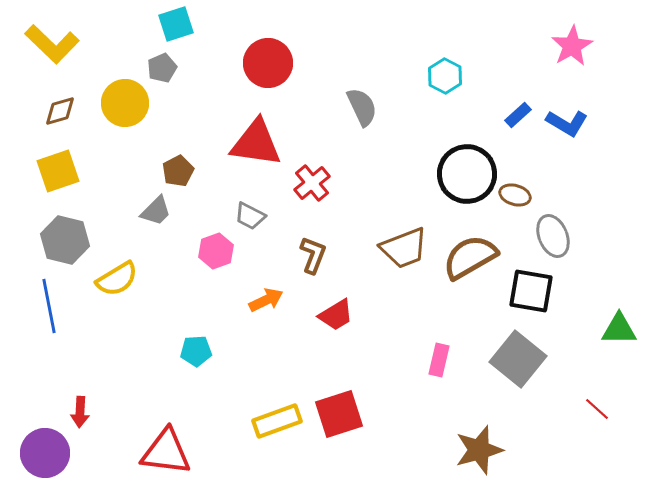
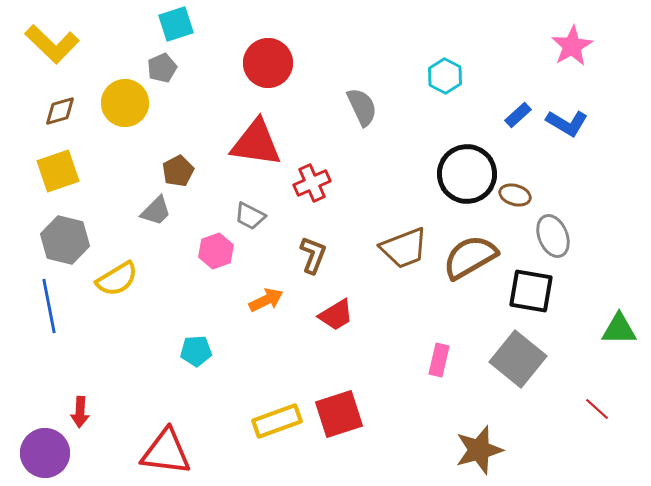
red cross at (312, 183): rotated 15 degrees clockwise
